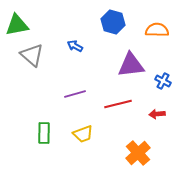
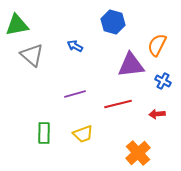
orange semicircle: moved 15 px down; rotated 65 degrees counterclockwise
